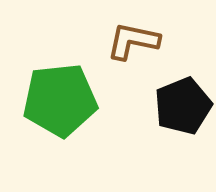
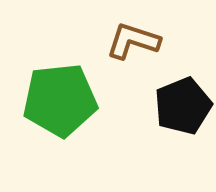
brown L-shape: rotated 6 degrees clockwise
